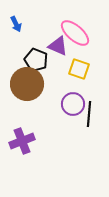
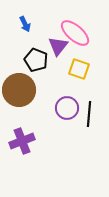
blue arrow: moved 9 px right
purple triangle: rotated 45 degrees clockwise
brown circle: moved 8 px left, 6 px down
purple circle: moved 6 px left, 4 px down
